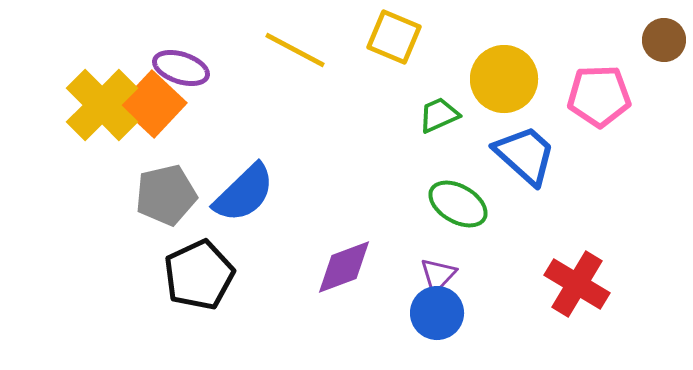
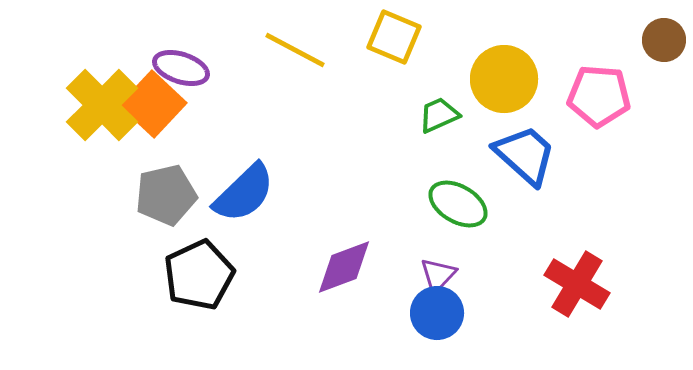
pink pentagon: rotated 6 degrees clockwise
